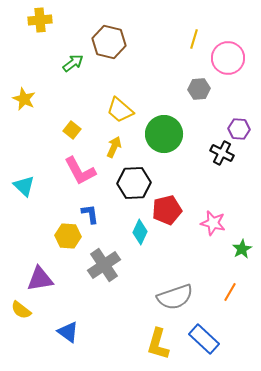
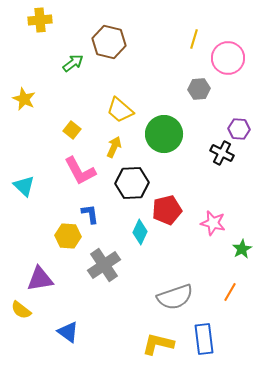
black hexagon: moved 2 px left
blue rectangle: rotated 40 degrees clockwise
yellow L-shape: rotated 88 degrees clockwise
